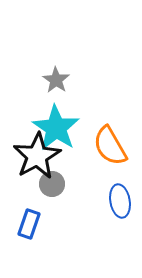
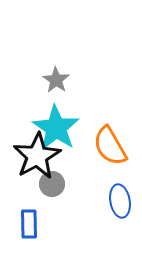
blue rectangle: rotated 20 degrees counterclockwise
